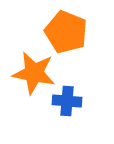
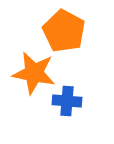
orange pentagon: moved 2 px left, 1 px up; rotated 6 degrees clockwise
